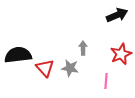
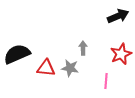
black arrow: moved 1 px right, 1 px down
black semicircle: moved 1 px left, 1 px up; rotated 16 degrees counterclockwise
red triangle: moved 1 px right; rotated 42 degrees counterclockwise
